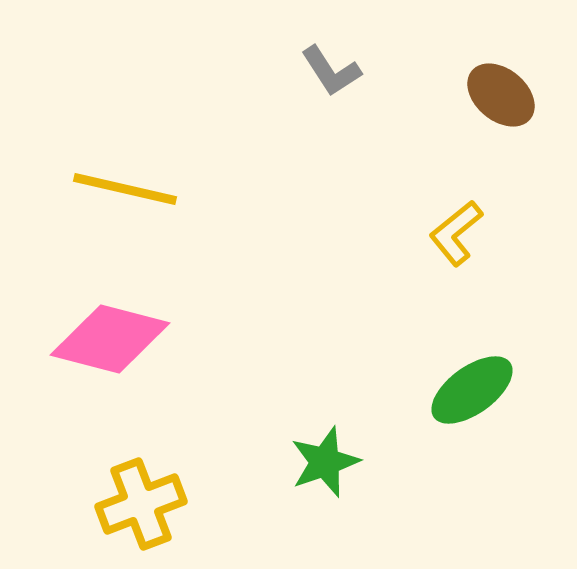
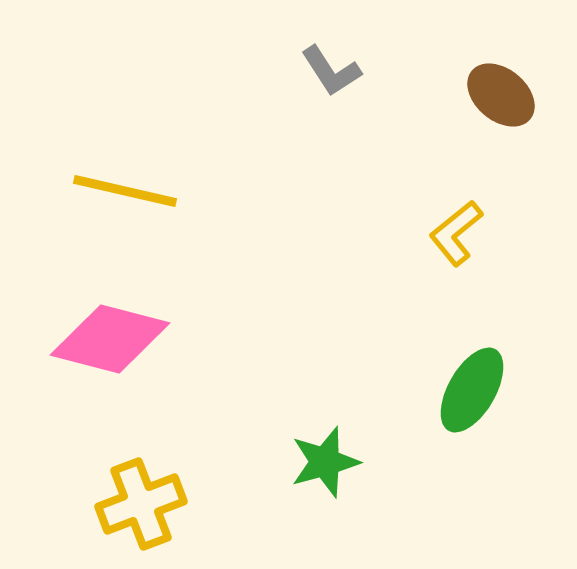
yellow line: moved 2 px down
green ellipse: rotated 24 degrees counterclockwise
green star: rotated 4 degrees clockwise
